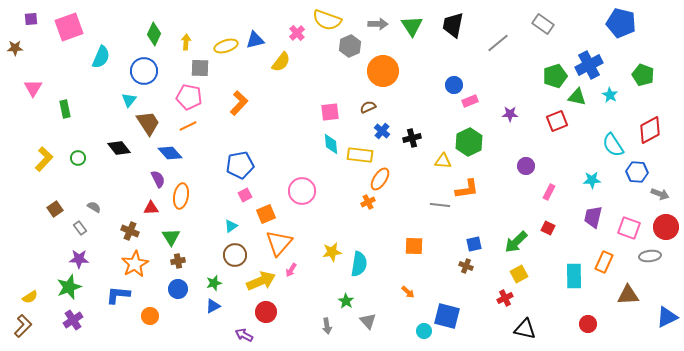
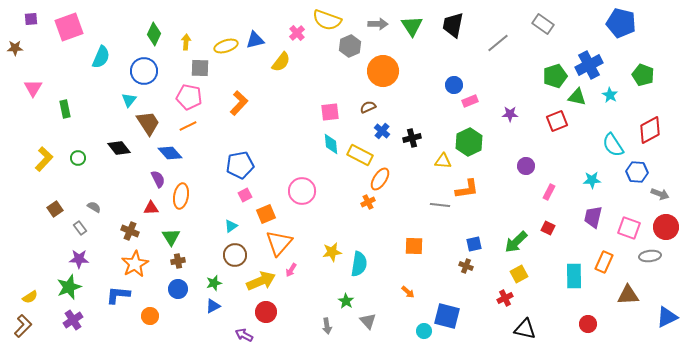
yellow rectangle at (360, 155): rotated 20 degrees clockwise
